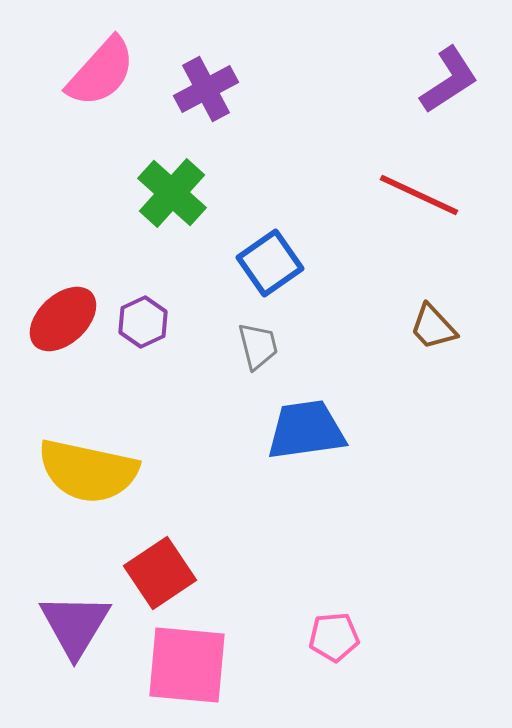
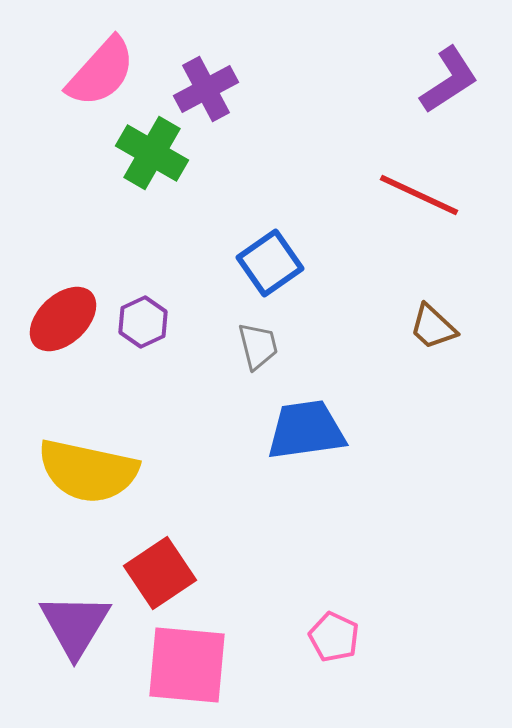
green cross: moved 20 px left, 40 px up; rotated 12 degrees counterclockwise
brown trapezoid: rotated 4 degrees counterclockwise
pink pentagon: rotated 30 degrees clockwise
